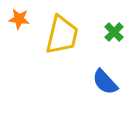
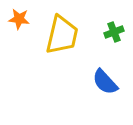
green cross: rotated 24 degrees clockwise
